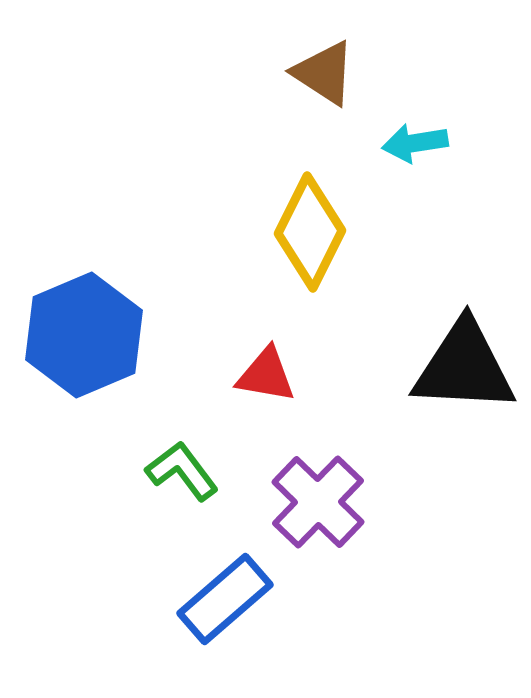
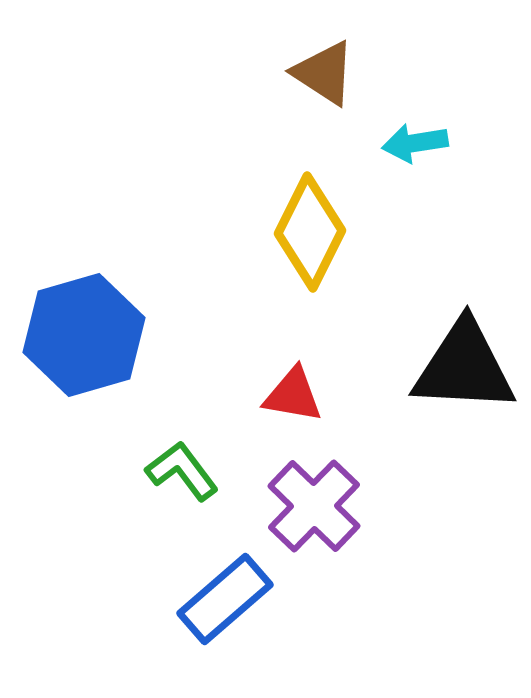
blue hexagon: rotated 7 degrees clockwise
red triangle: moved 27 px right, 20 px down
purple cross: moved 4 px left, 4 px down
